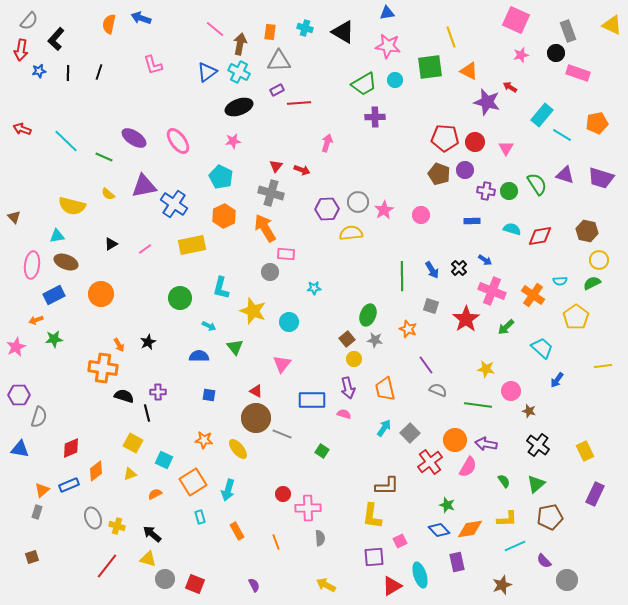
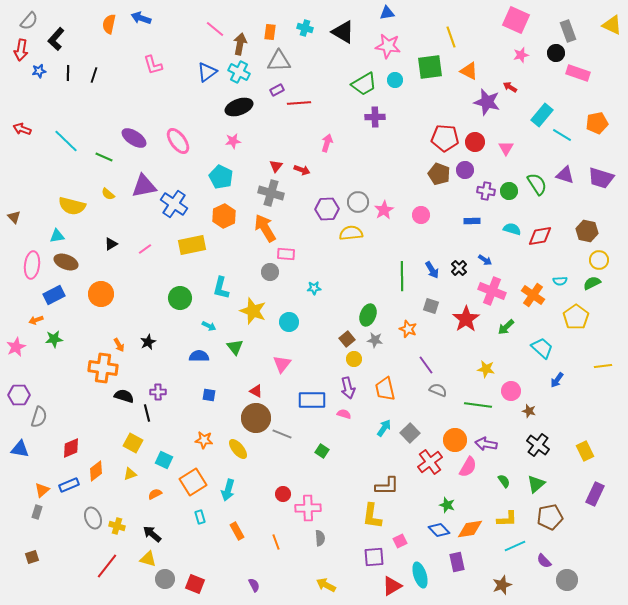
black line at (99, 72): moved 5 px left, 3 px down
